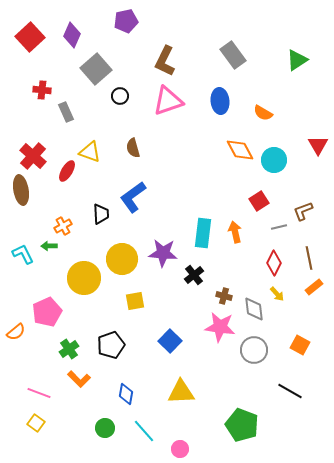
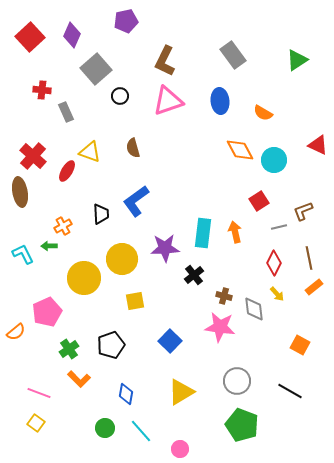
red triangle at (318, 145): rotated 35 degrees counterclockwise
brown ellipse at (21, 190): moved 1 px left, 2 px down
blue L-shape at (133, 197): moved 3 px right, 4 px down
purple star at (163, 253): moved 2 px right, 5 px up; rotated 8 degrees counterclockwise
gray circle at (254, 350): moved 17 px left, 31 px down
yellow triangle at (181, 392): rotated 28 degrees counterclockwise
cyan line at (144, 431): moved 3 px left
